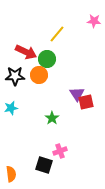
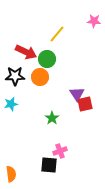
orange circle: moved 1 px right, 2 px down
red square: moved 1 px left, 2 px down
cyan star: moved 4 px up
black square: moved 5 px right; rotated 12 degrees counterclockwise
